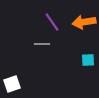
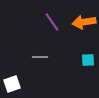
gray line: moved 2 px left, 13 px down
